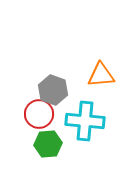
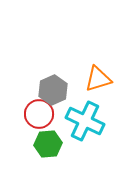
orange triangle: moved 3 px left, 4 px down; rotated 12 degrees counterclockwise
gray hexagon: rotated 16 degrees clockwise
cyan cross: rotated 21 degrees clockwise
